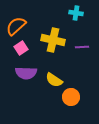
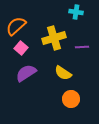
cyan cross: moved 1 px up
yellow cross: moved 1 px right, 2 px up; rotated 30 degrees counterclockwise
pink square: rotated 16 degrees counterclockwise
purple semicircle: rotated 145 degrees clockwise
yellow semicircle: moved 9 px right, 7 px up
orange circle: moved 2 px down
